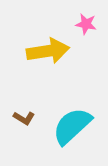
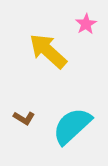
pink star: rotated 30 degrees clockwise
yellow arrow: rotated 129 degrees counterclockwise
